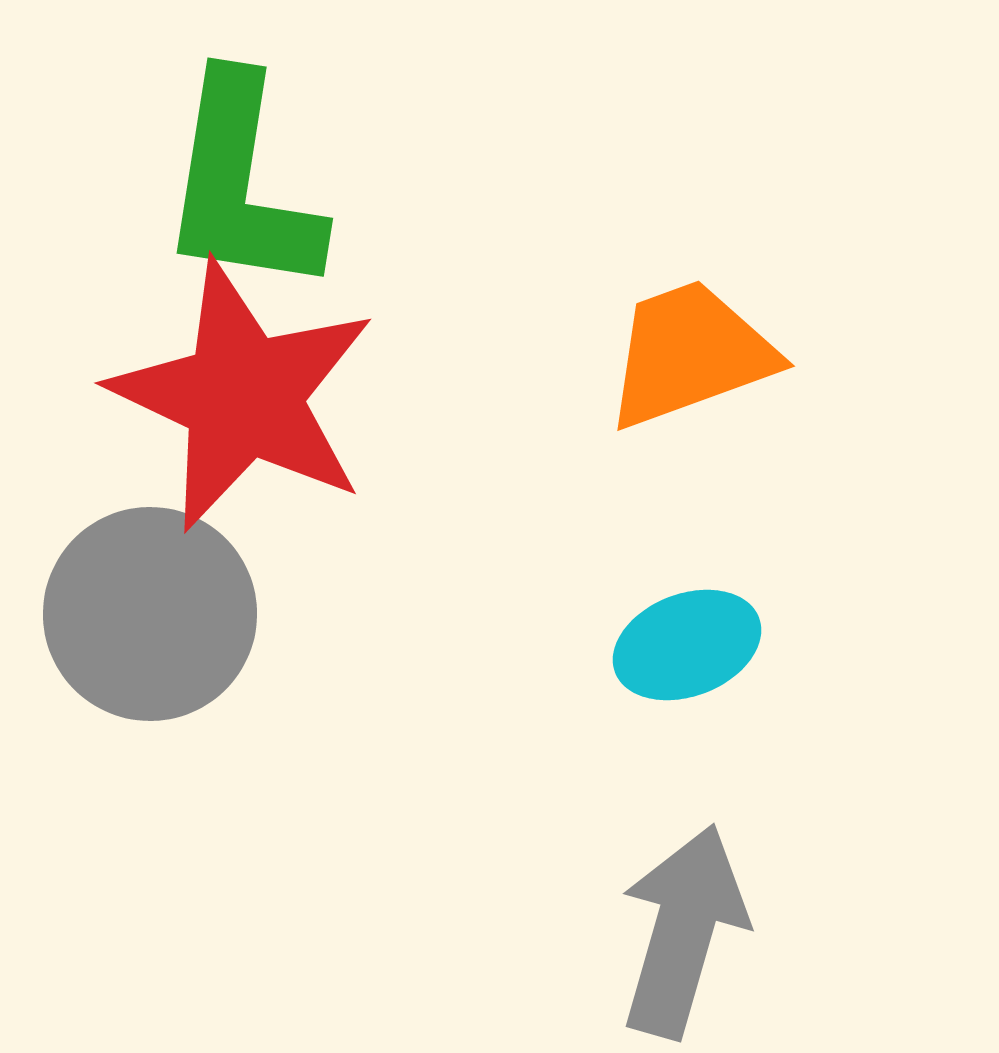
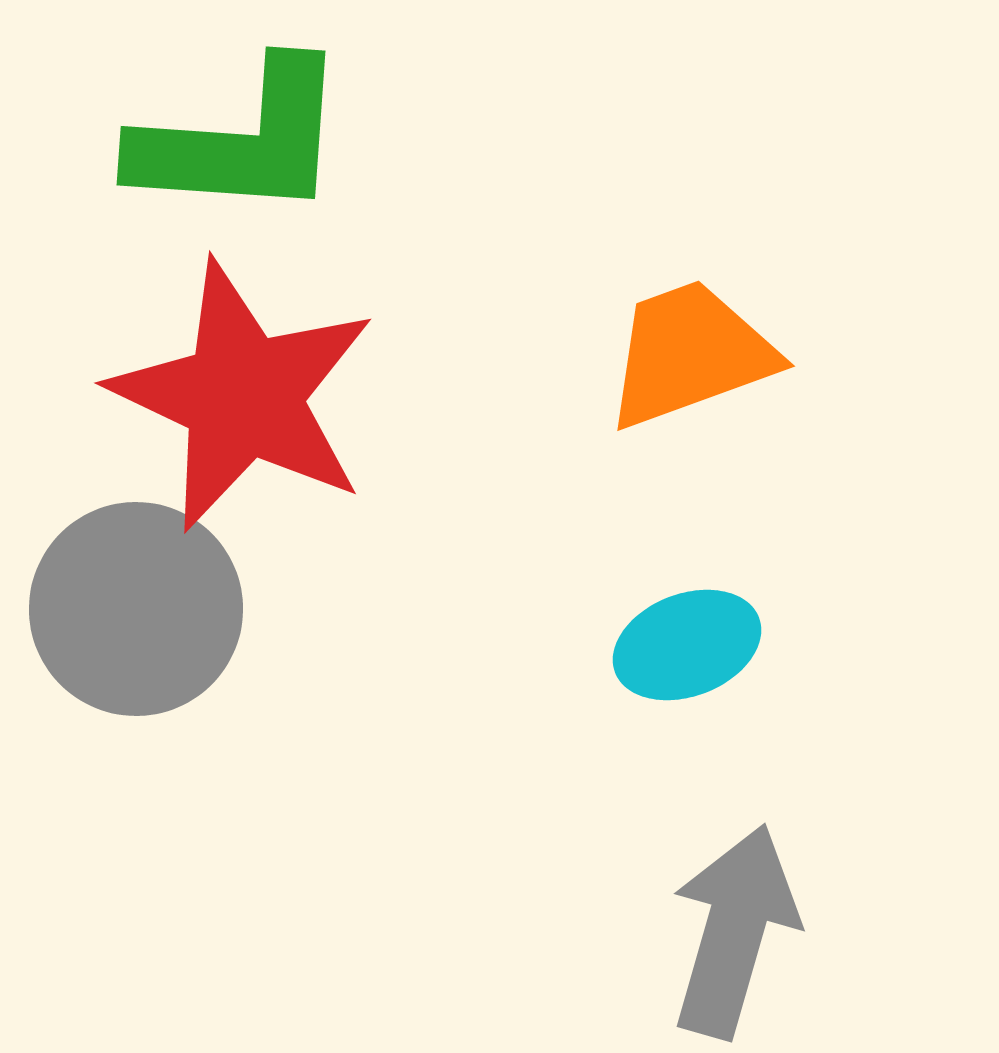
green L-shape: moved 44 px up; rotated 95 degrees counterclockwise
gray circle: moved 14 px left, 5 px up
gray arrow: moved 51 px right
